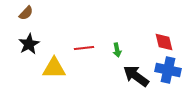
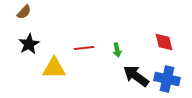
brown semicircle: moved 2 px left, 1 px up
blue cross: moved 1 px left, 9 px down
